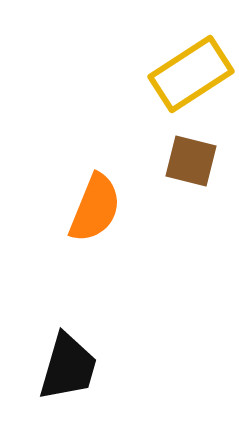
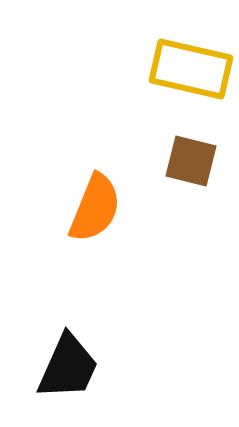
yellow rectangle: moved 5 px up; rotated 46 degrees clockwise
black trapezoid: rotated 8 degrees clockwise
